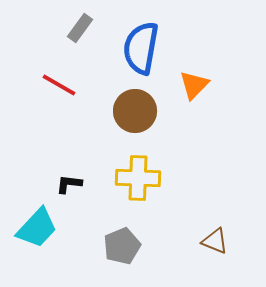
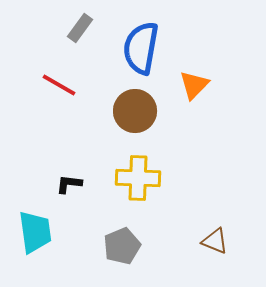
cyan trapezoid: moved 2 px left, 4 px down; rotated 51 degrees counterclockwise
